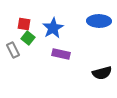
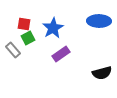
green square: rotated 24 degrees clockwise
gray rectangle: rotated 14 degrees counterclockwise
purple rectangle: rotated 48 degrees counterclockwise
